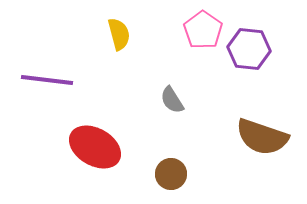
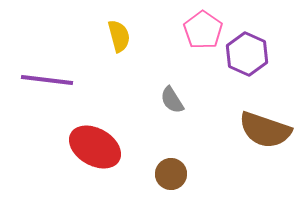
yellow semicircle: moved 2 px down
purple hexagon: moved 2 px left, 5 px down; rotated 18 degrees clockwise
brown semicircle: moved 3 px right, 7 px up
